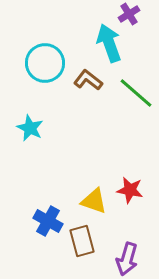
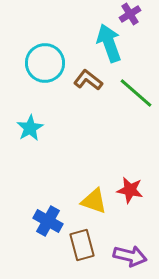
purple cross: moved 1 px right
cyan star: rotated 16 degrees clockwise
brown rectangle: moved 4 px down
purple arrow: moved 3 px right, 3 px up; rotated 92 degrees counterclockwise
